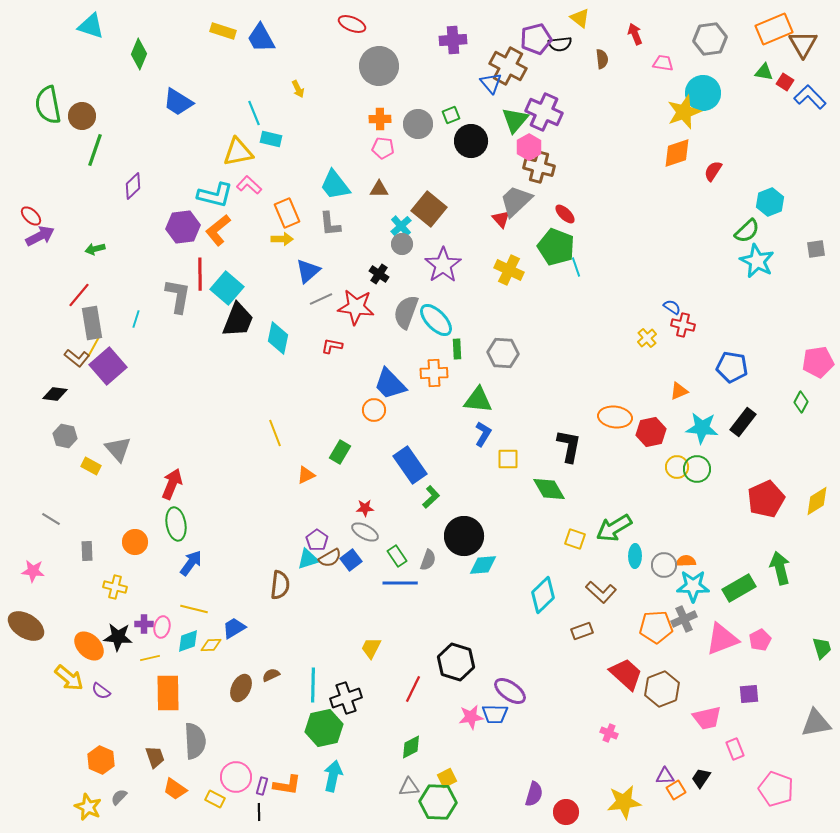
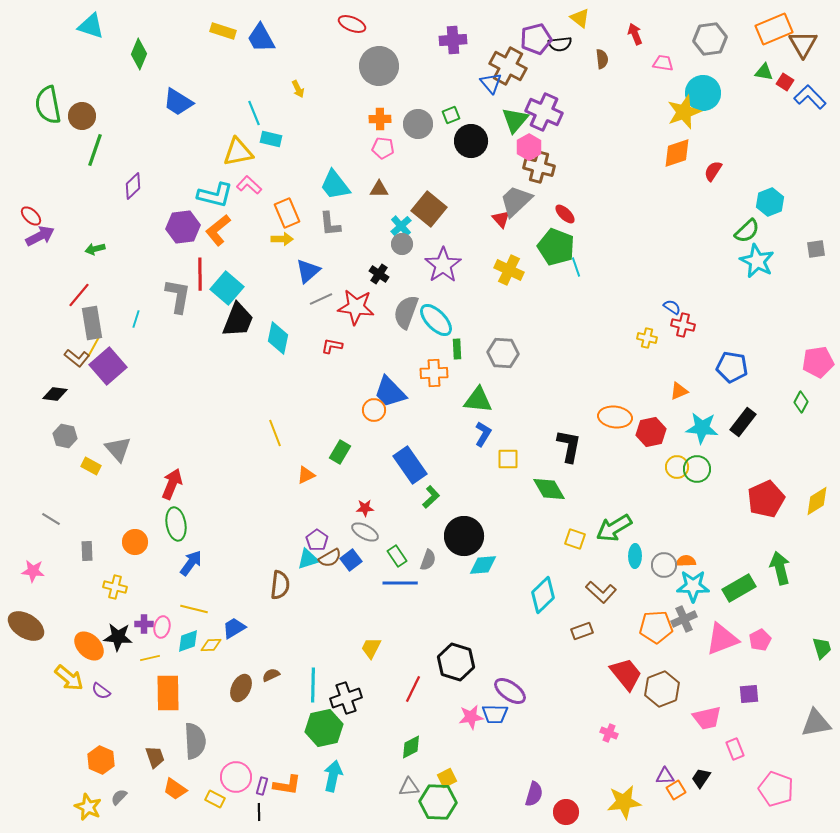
yellow cross at (647, 338): rotated 36 degrees counterclockwise
blue trapezoid at (390, 384): moved 8 px down
red trapezoid at (626, 674): rotated 9 degrees clockwise
